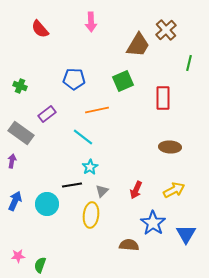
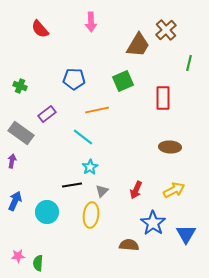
cyan circle: moved 8 px down
green semicircle: moved 2 px left, 2 px up; rotated 14 degrees counterclockwise
